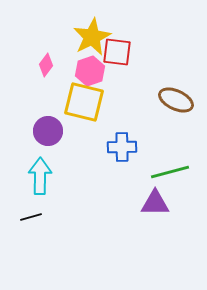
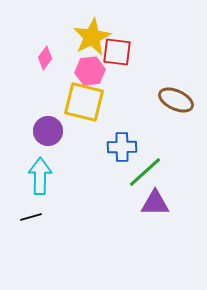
pink diamond: moved 1 px left, 7 px up
pink hexagon: rotated 12 degrees clockwise
green line: moved 25 px left; rotated 27 degrees counterclockwise
